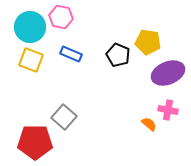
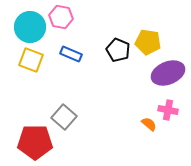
black pentagon: moved 5 px up
